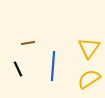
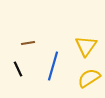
yellow triangle: moved 3 px left, 2 px up
blue line: rotated 12 degrees clockwise
yellow semicircle: moved 1 px up
